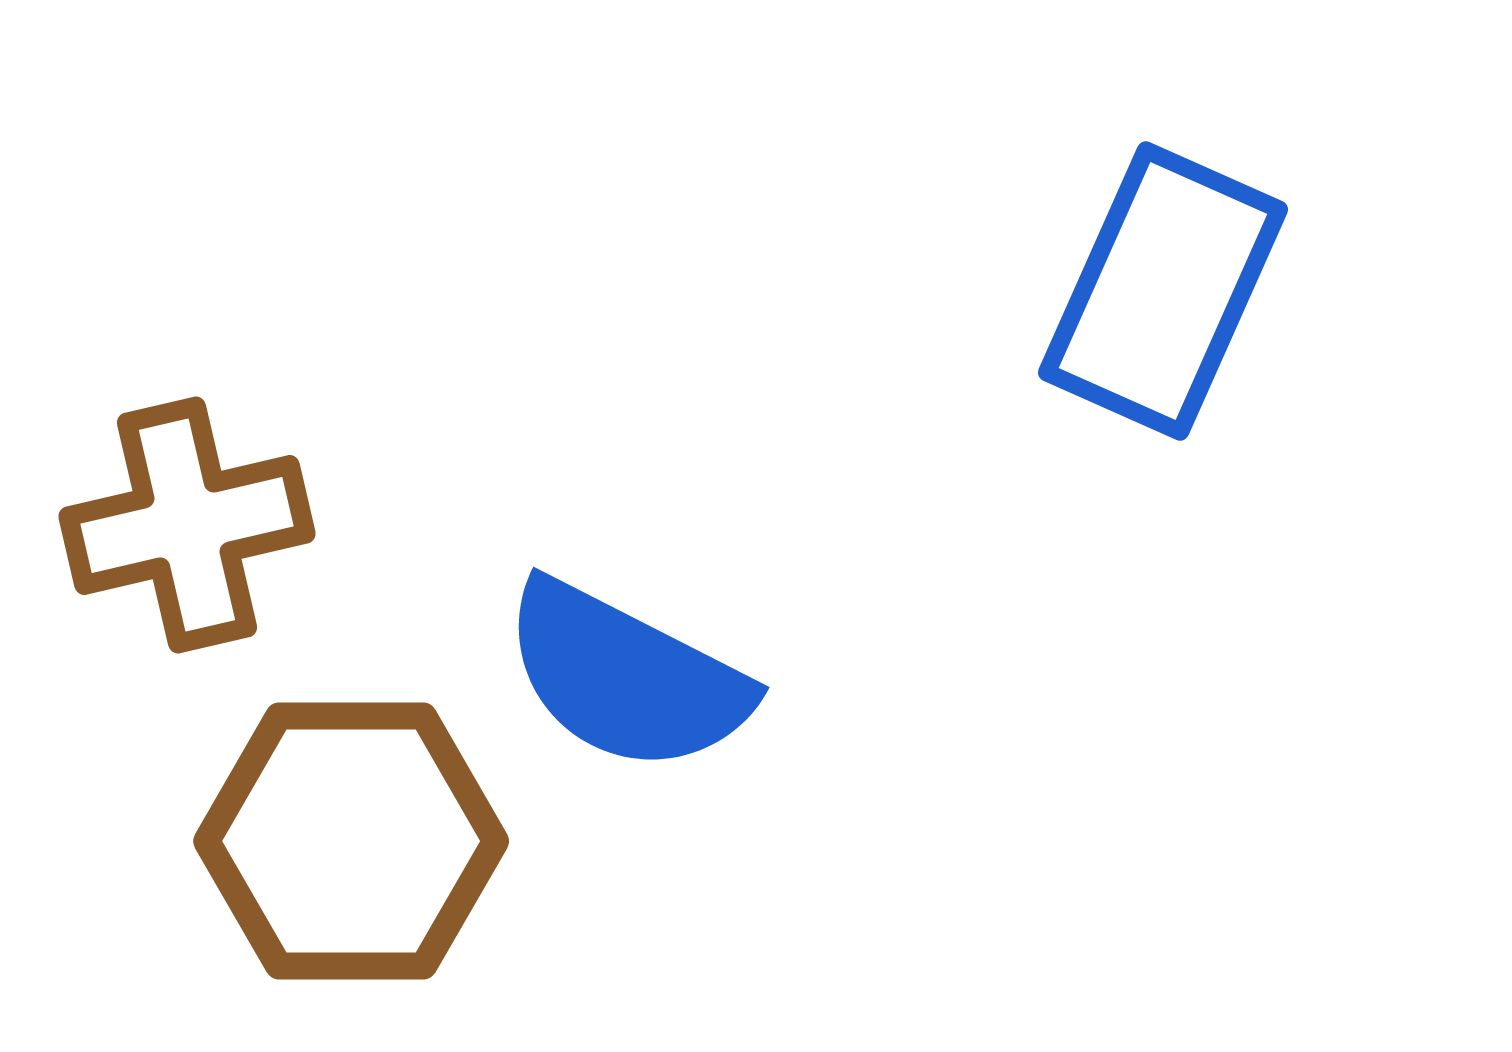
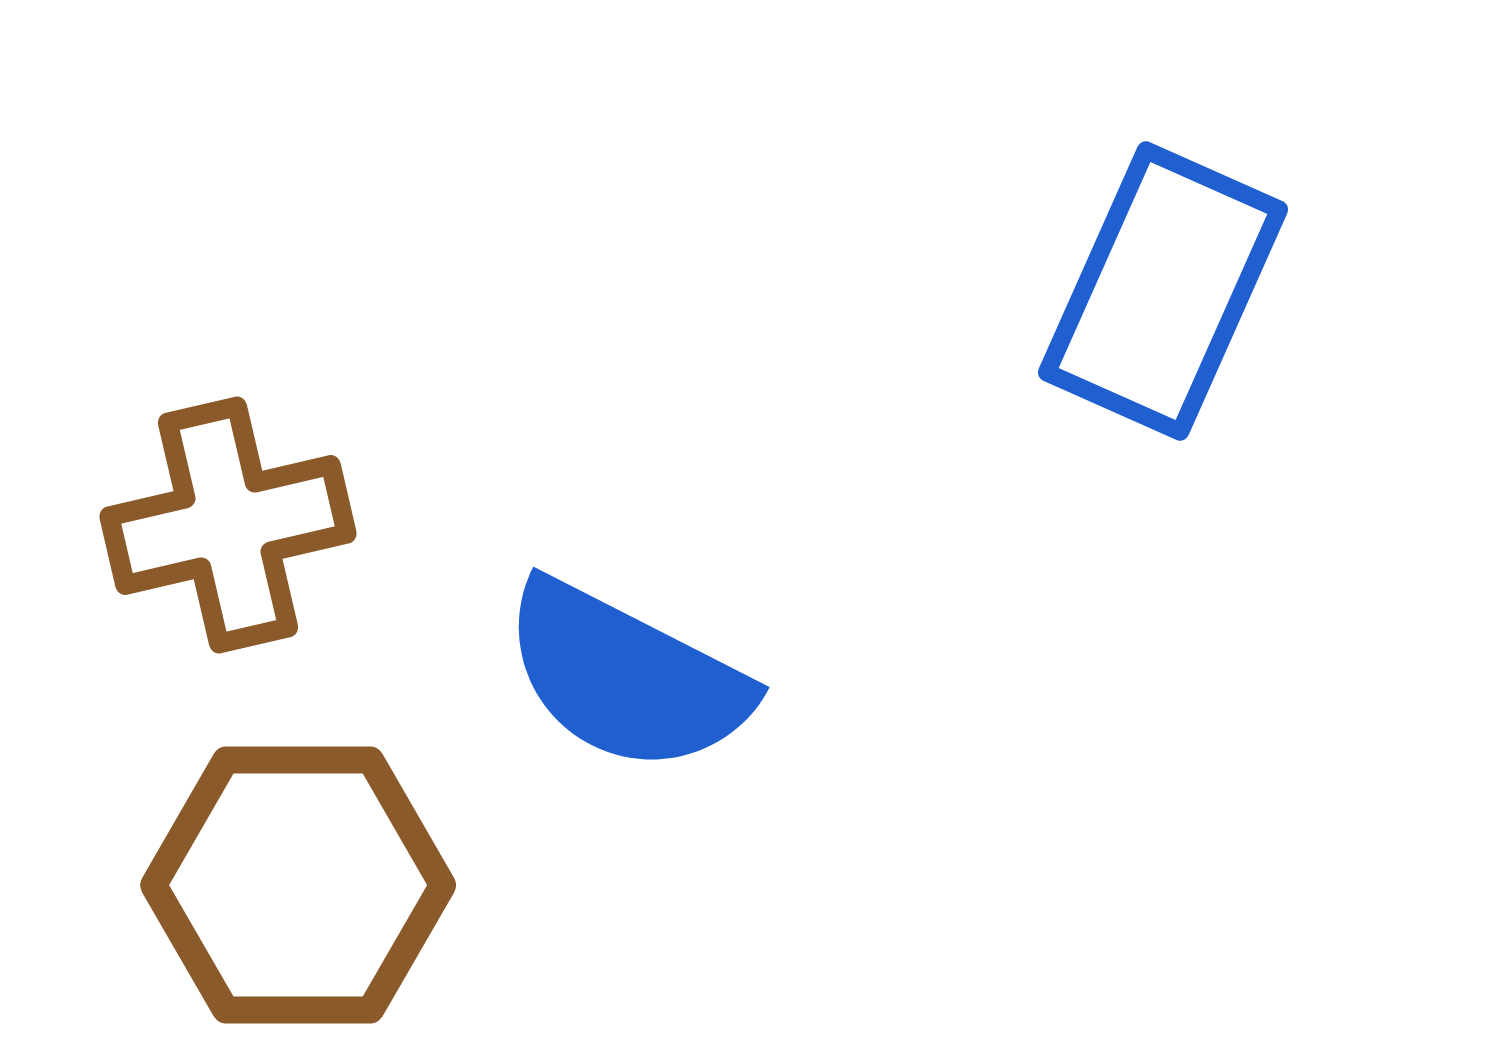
brown cross: moved 41 px right
brown hexagon: moved 53 px left, 44 px down
